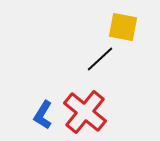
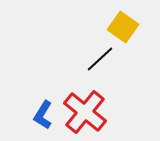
yellow square: rotated 24 degrees clockwise
